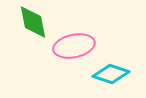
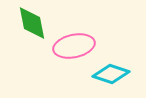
green diamond: moved 1 px left, 1 px down
